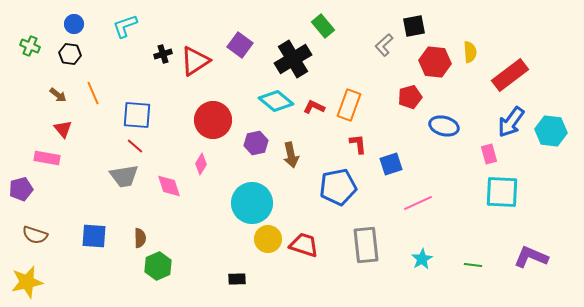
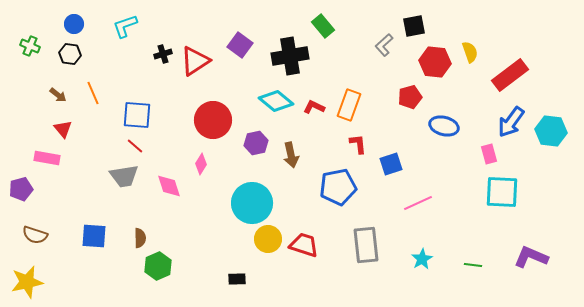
yellow semicircle at (470, 52): rotated 15 degrees counterclockwise
black cross at (293, 59): moved 3 px left, 3 px up; rotated 21 degrees clockwise
